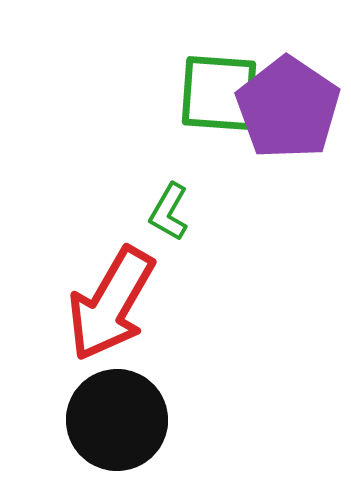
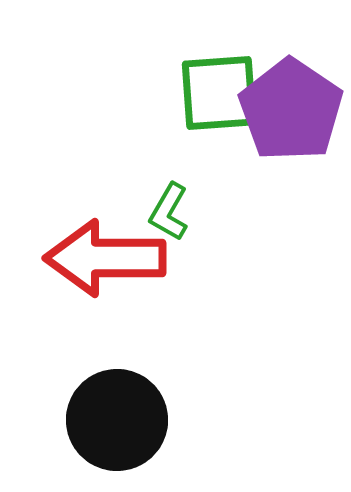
green square: rotated 8 degrees counterclockwise
purple pentagon: moved 3 px right, 2 px down
red arrow: moved 6 px left, 46 px up; rotated 60 degrees clockwise
